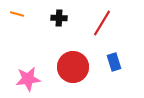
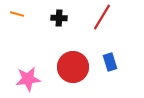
red line: moved 6 px up
blue rectangle: moved 4 px left
